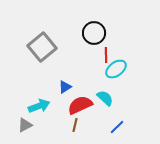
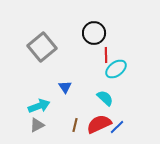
blue triangle: rotated 32 degrees counterclockwise
red semicircle: moved 19 px right, 19 px down
gray triangle: moved 12 px right
